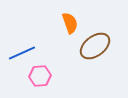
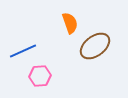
blue line: moved 1 px right, 2 px up
